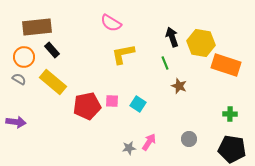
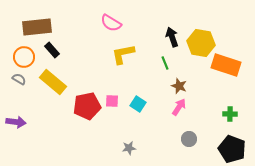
pink arrow: moved 30 px right, 35 px up
black pentagon: rotated 12 degrees clockwise
